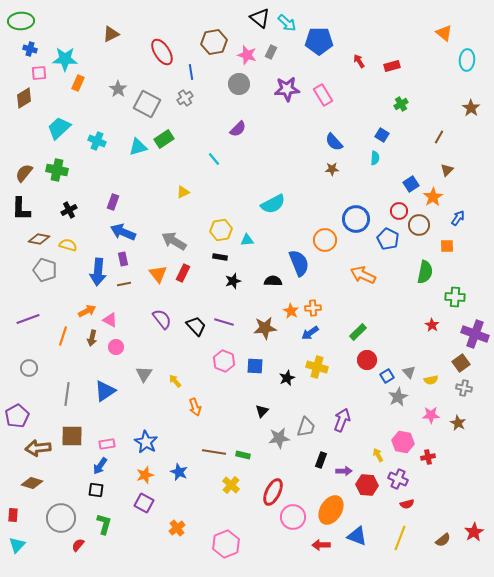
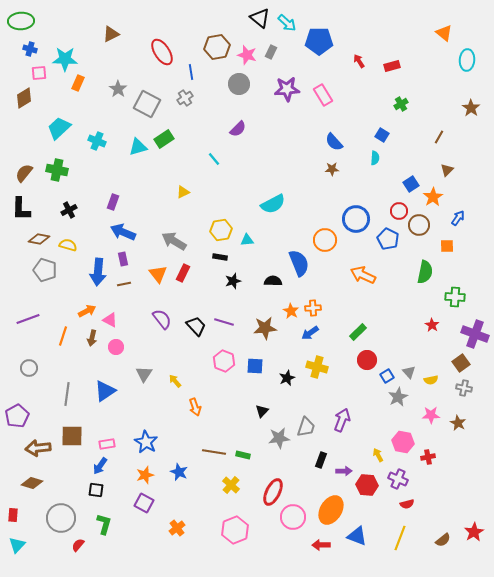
brown hexagon at (214, 42): moved 3 px right, 5 px down
pink hexagon at (226, 544): moved 9 px right, 14 px up
